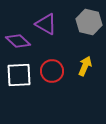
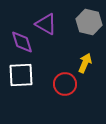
purple diamond: moved 4 px right, 1 px down; rotated 30 degrees clockwise
yellow arrow: moved 3 px up
red circle: moved 13 px right, 13 px down
white square: moved 2 px right
